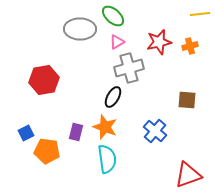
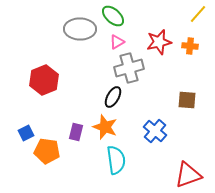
yellow line: moved 2 px left; rotated 42 degrees counterclockwise
orange cross: rotated 21 degrees clockwise
red hexagon: rotated 12 degrees counterclockwise
cyan semicircle: moved 9 px right, 1 px down
